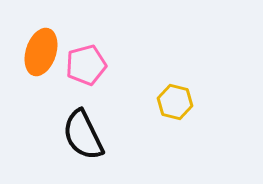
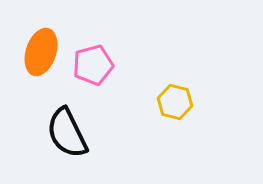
pink pentagon: moved 7 px right
black semicircle: moved 16 px left, 2 px up
